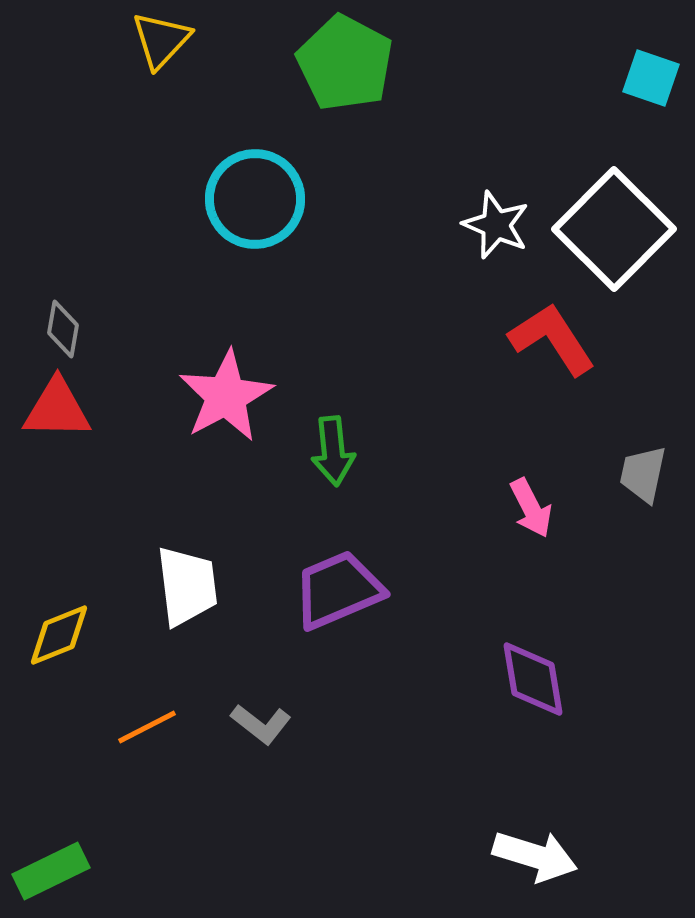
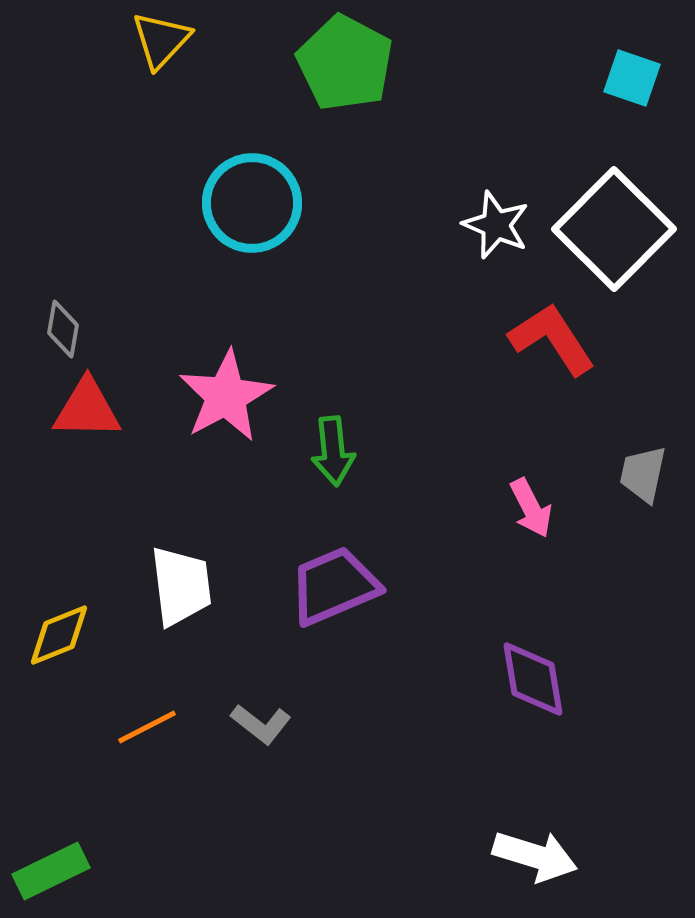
cyan square: moved 19 px left
cyan circle: moved 3 px left, 4 px down
red triangle: moved 30 px right
white trapezoid: moved 6 px left
purple trapezoid: moved 4 px left, 4 px up
